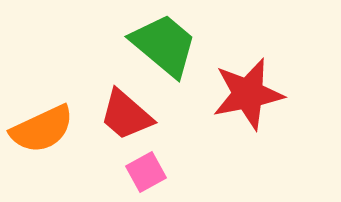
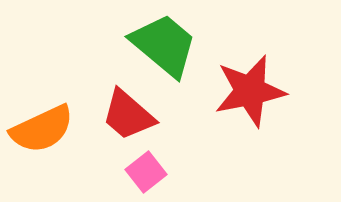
red star: moved 2 px right, 3 px up
red trapezoid: moved 2 px right
pink square: rotated 9 degrees counterclockwise
